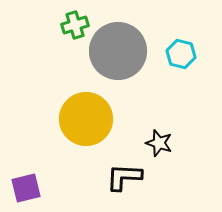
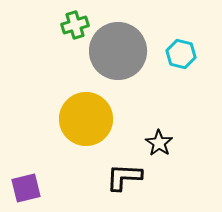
black star: rotated 16 degrees clockwise
